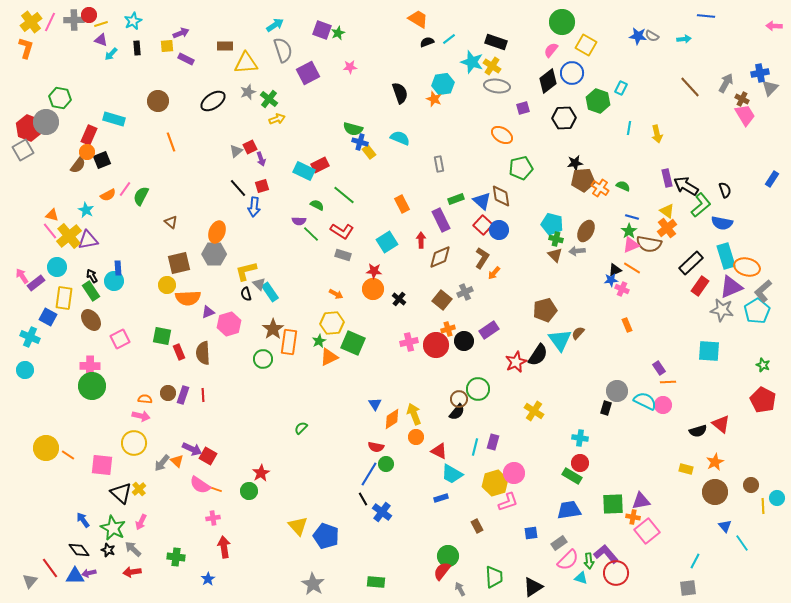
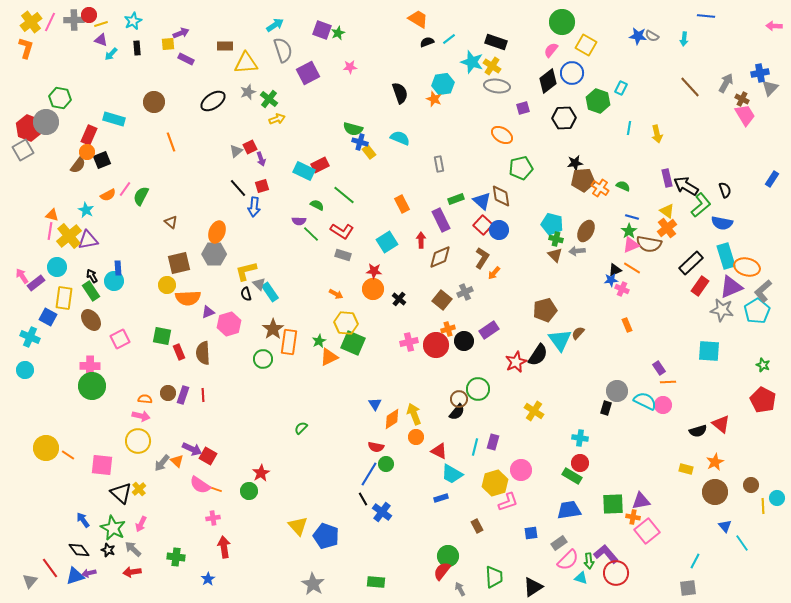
cyan arrow at (684, 39): rotated 104 degrees clockwise
yellow square at (167, 46): moved 1 px right, 2 px up
brown circle at (158, 101): moved 4 px left, 1 px down
pink line at (50, 231): rotated 48 degrees clockwise
yellow hexagon at (332, 323): moved 14 px right; rotated 10 degrees clockwise
yellow circle at (134, 443): moved 4 px right, 2 px up
pink circle at (514, 473): moved 7 px right, 3 px up
pink arrow at (141, 522): moved 2 px down
blue triangle at (75, 576): rotated 18 degrees counterclockwise
